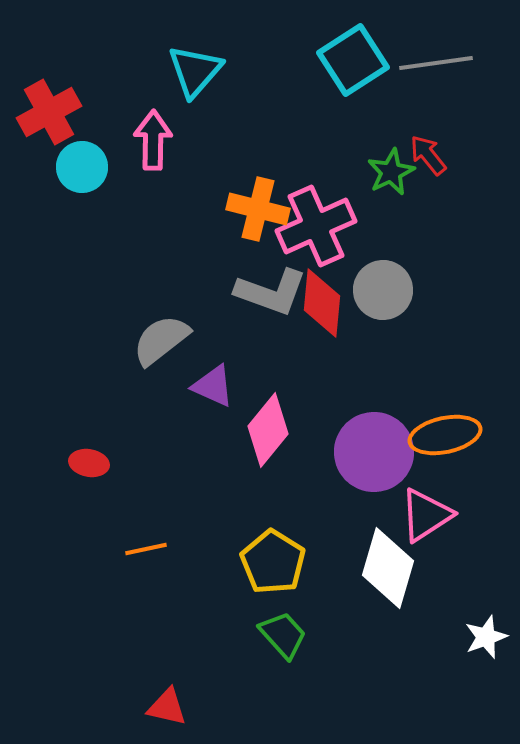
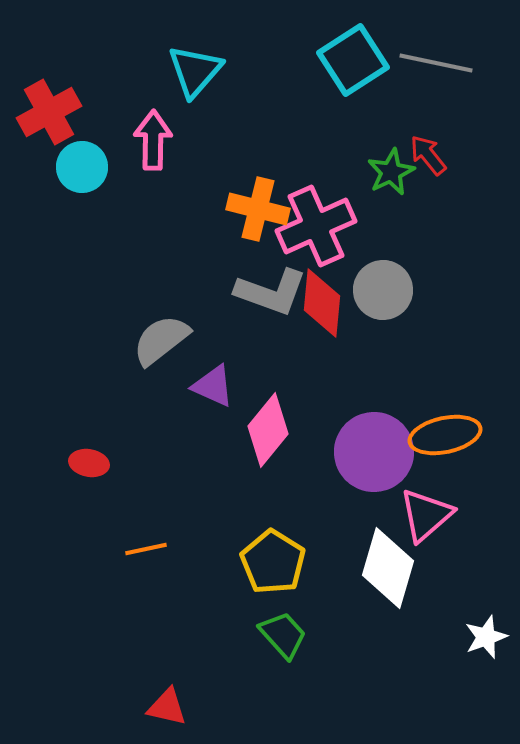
gray line: rotated 20 degrees clockwise
pink triangle: rotated 8 degrees counterclockwise
